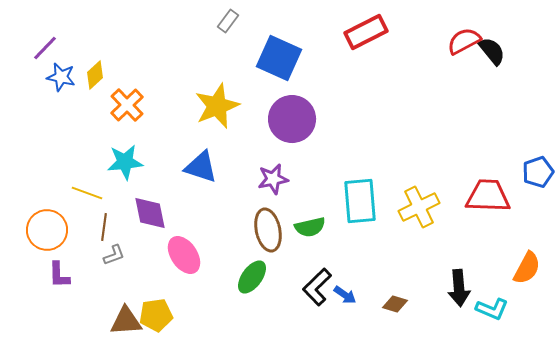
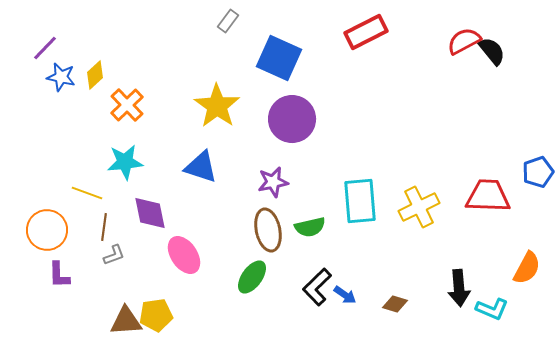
yellow star: rotated 15 degrees counterclockwise
purple star: moved 3 px down
